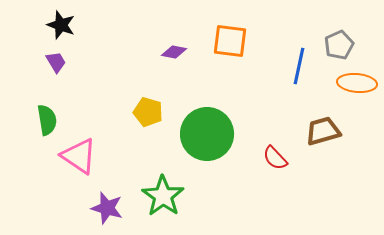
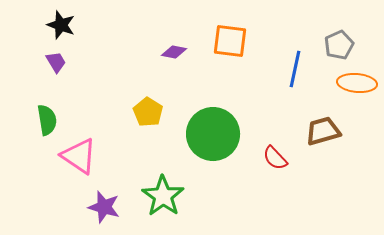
blue line: moved 4 px left, 3 px down
yellow pentagon: rotated 16 degrees clockwise
green circle: moved 6 px right
purple star: moved 3 px left, 1 px up
